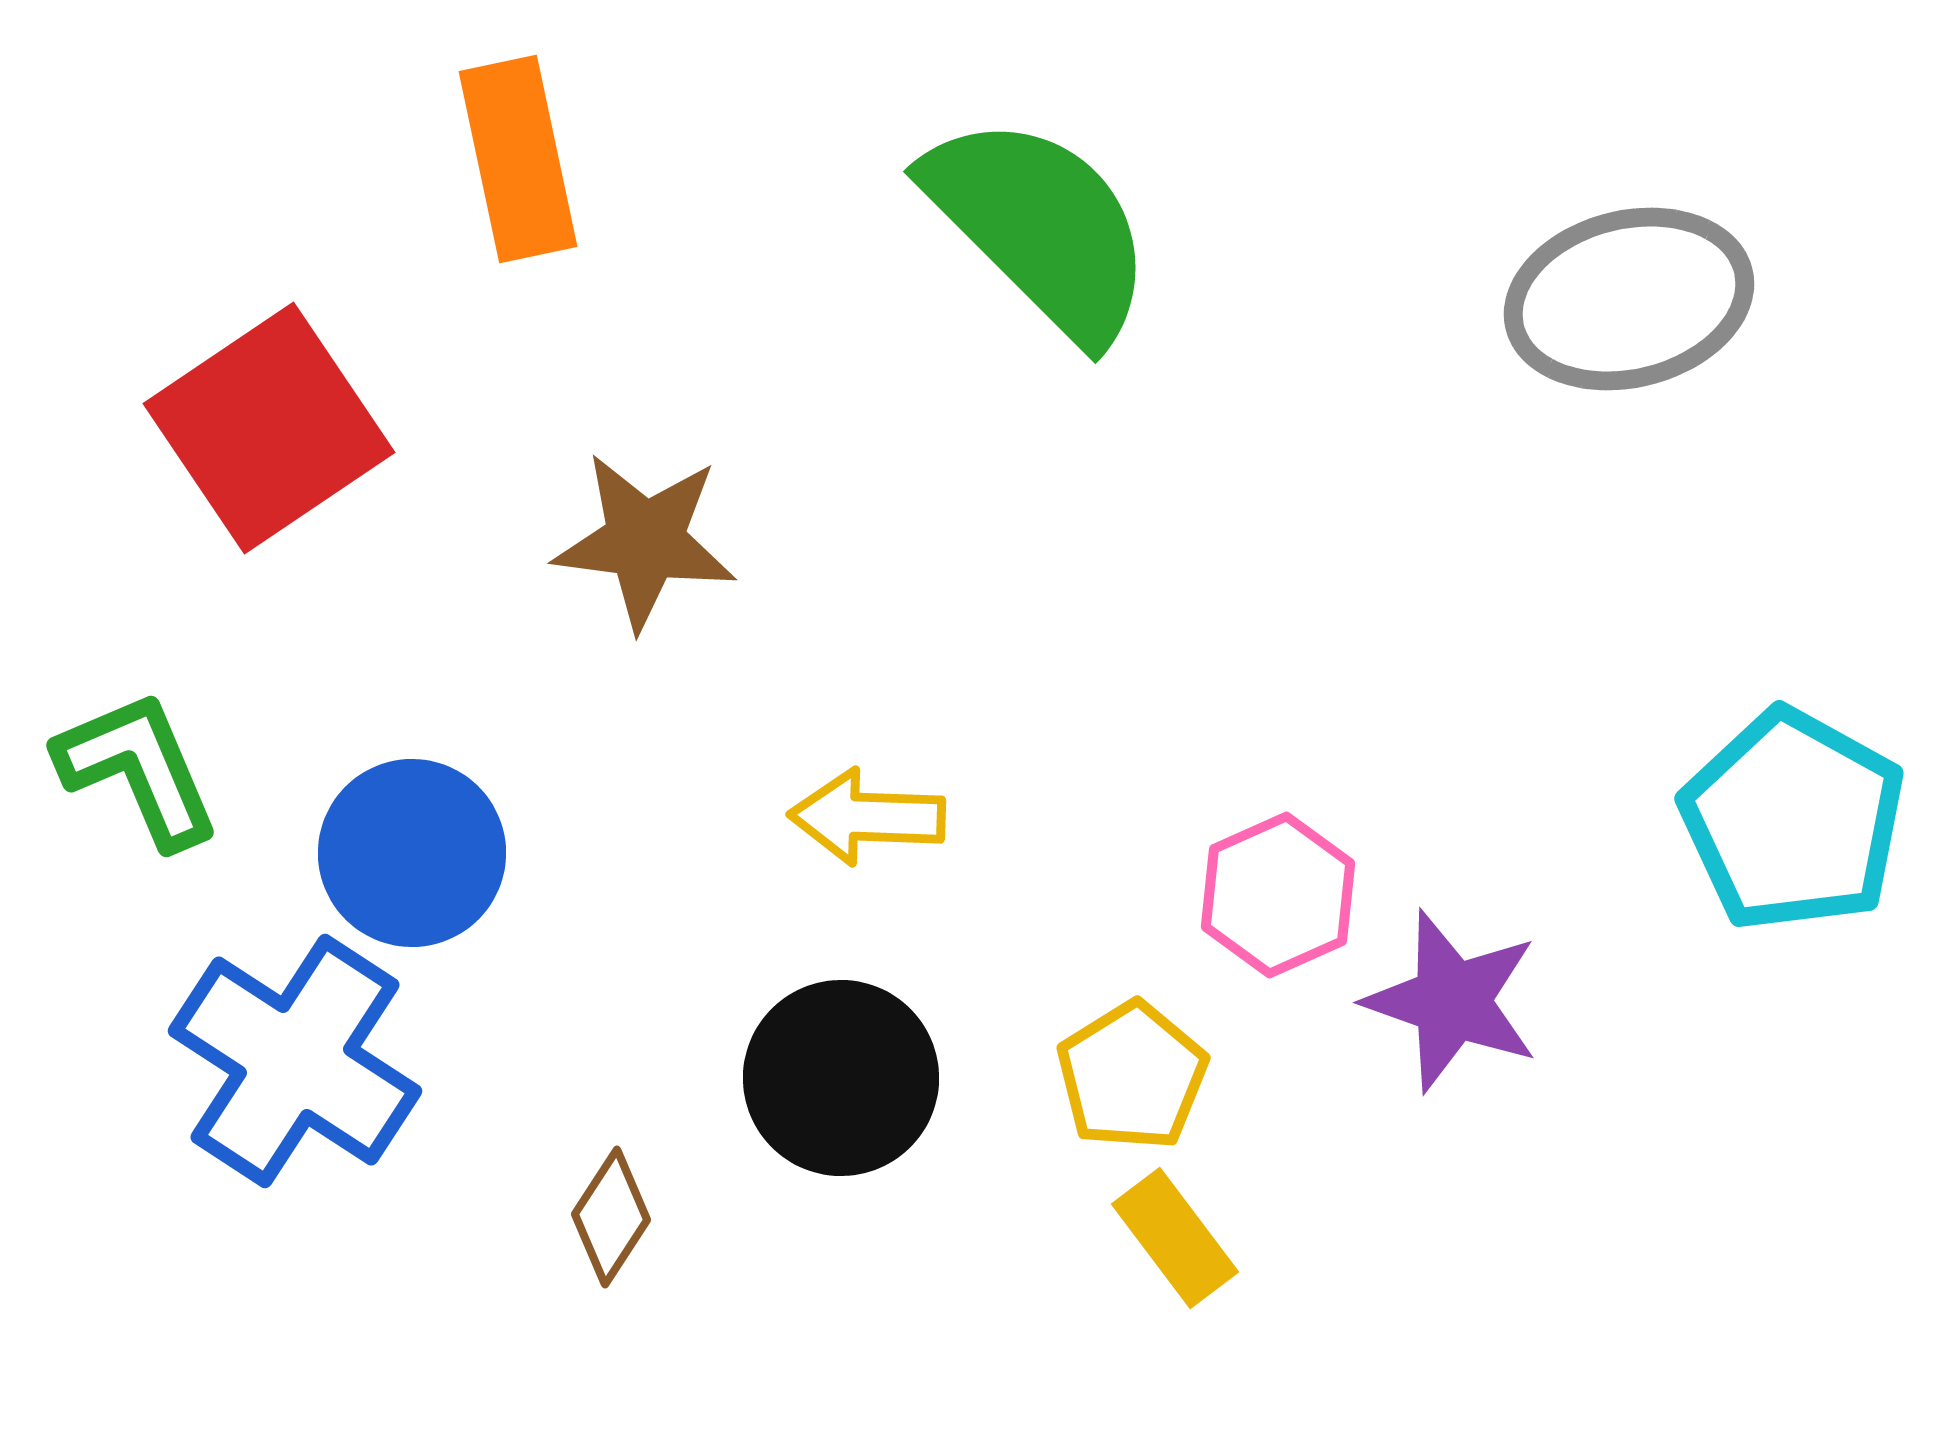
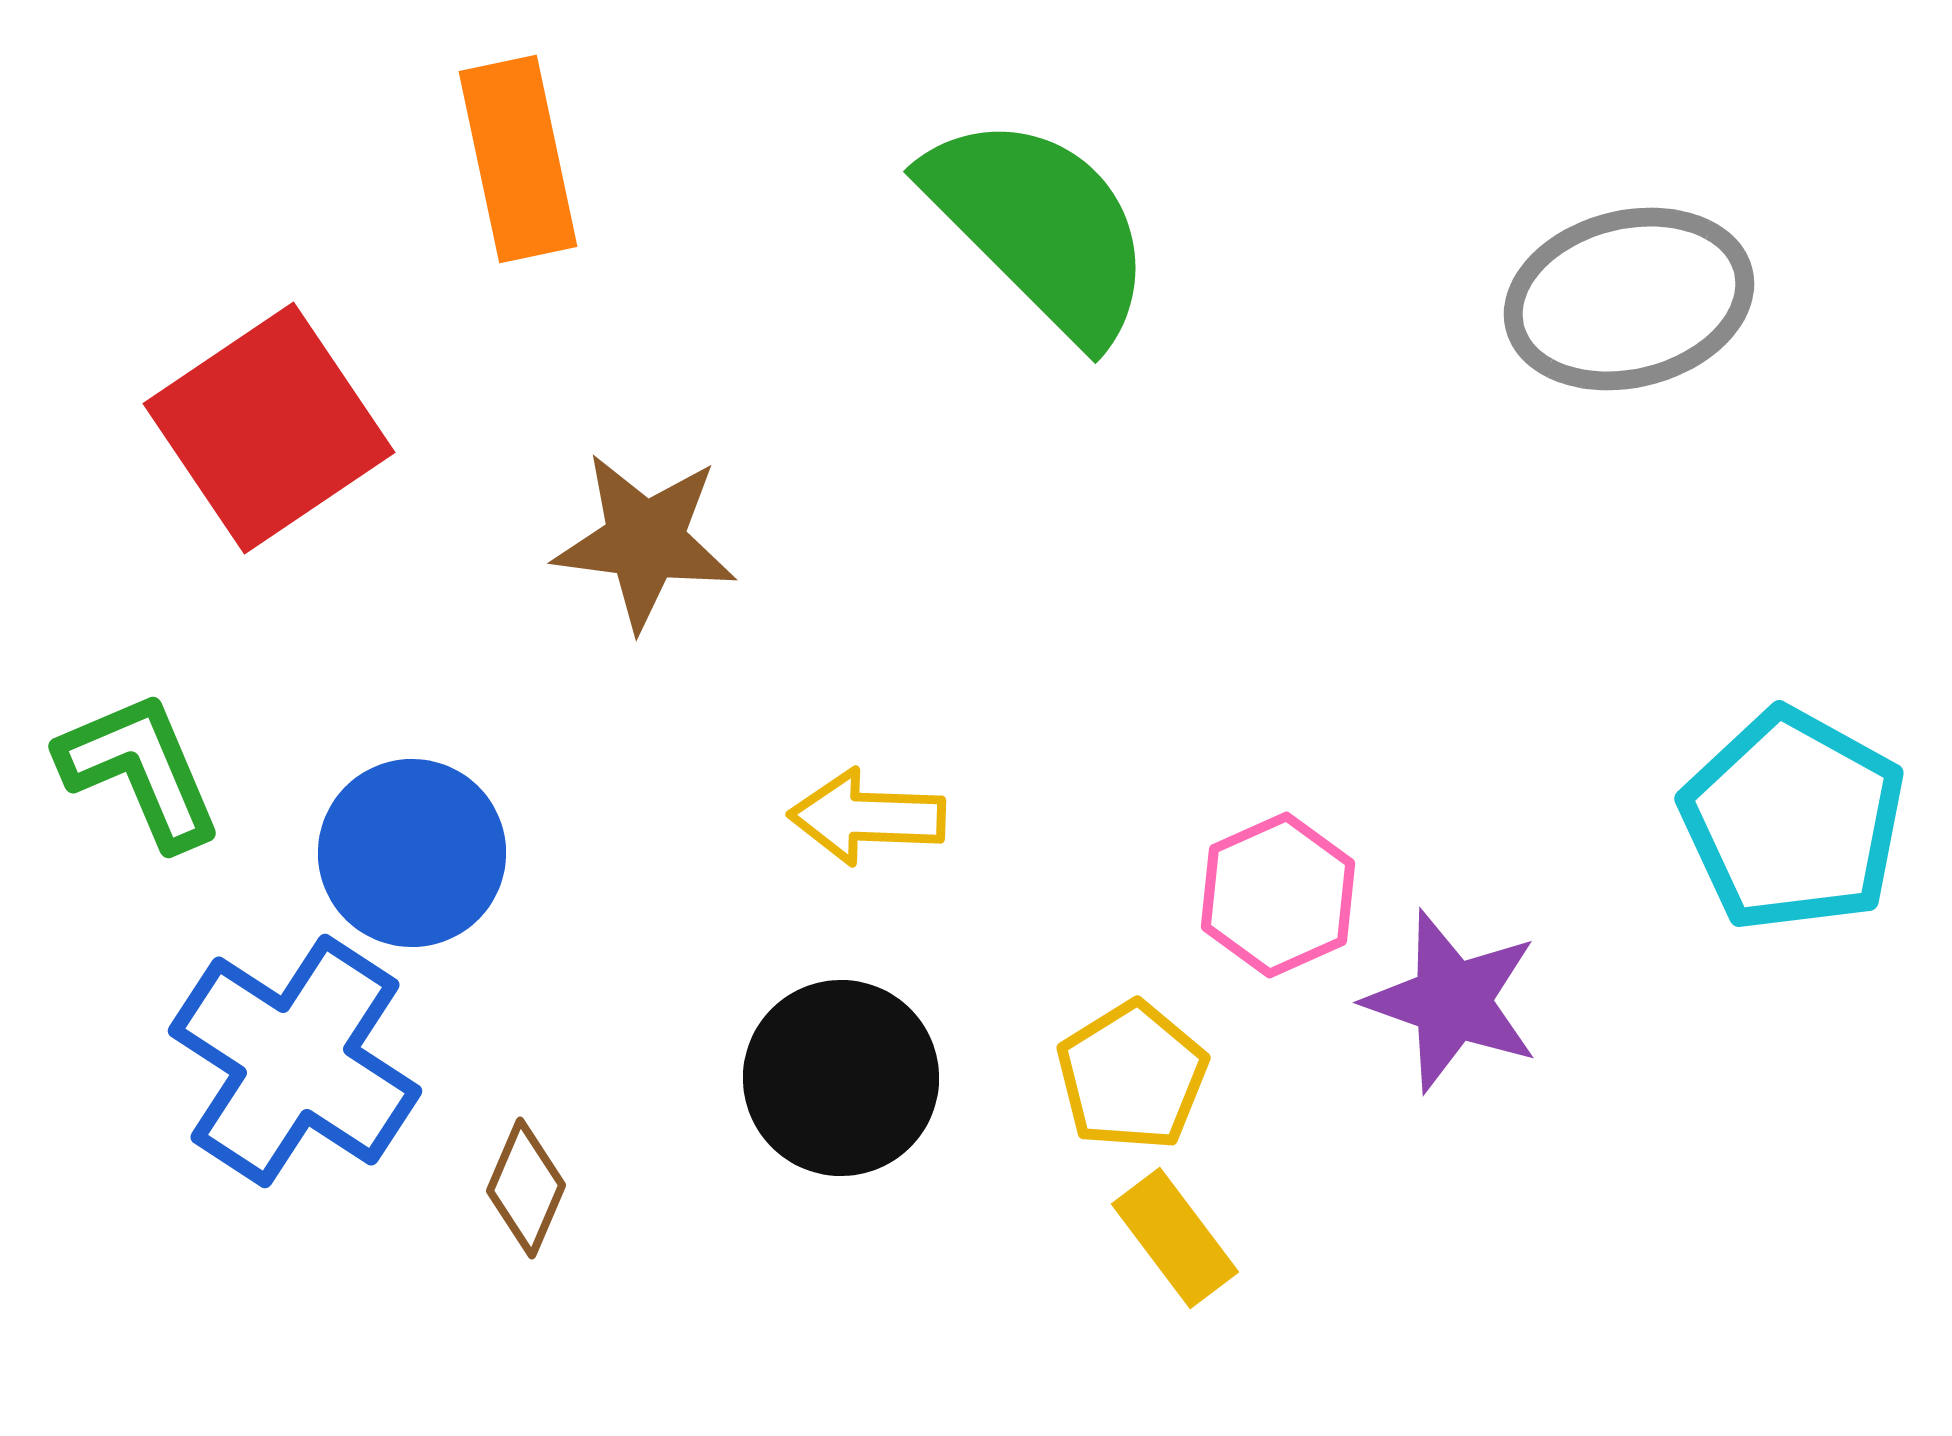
green L-shape: moved 2 px right, 1 px down
brown diamond: moved 85 px left, 29 px up; rotated 10 degrees counterclockwise
